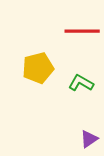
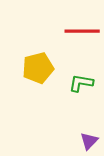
green L-shape: rotated 20 degrees counterclockwise
purple triangle: moved 2 px down; rotated 12 degrees counterclockwise
